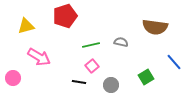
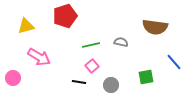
green square: rotated 21 degrees clockwise
